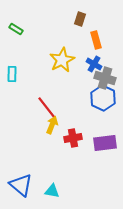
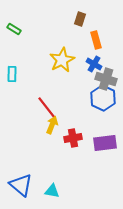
green rectangle: moved 2 px left
gray cross: moved 1 px right, 1 px down
